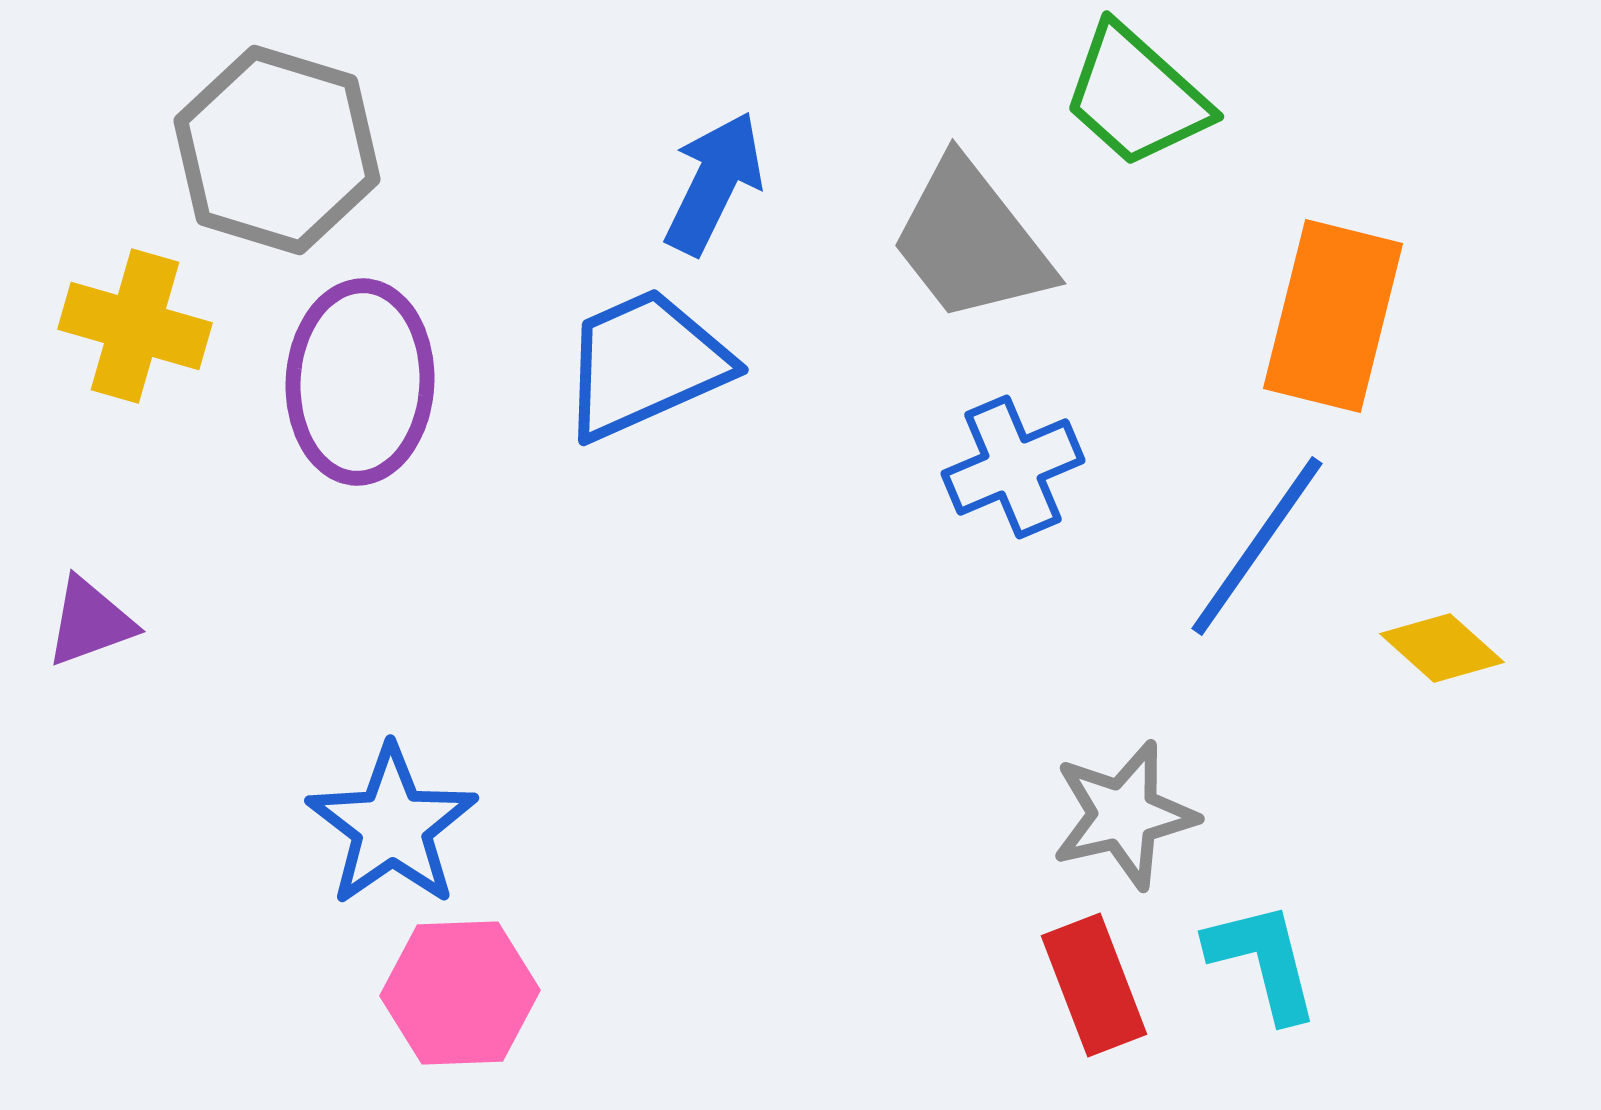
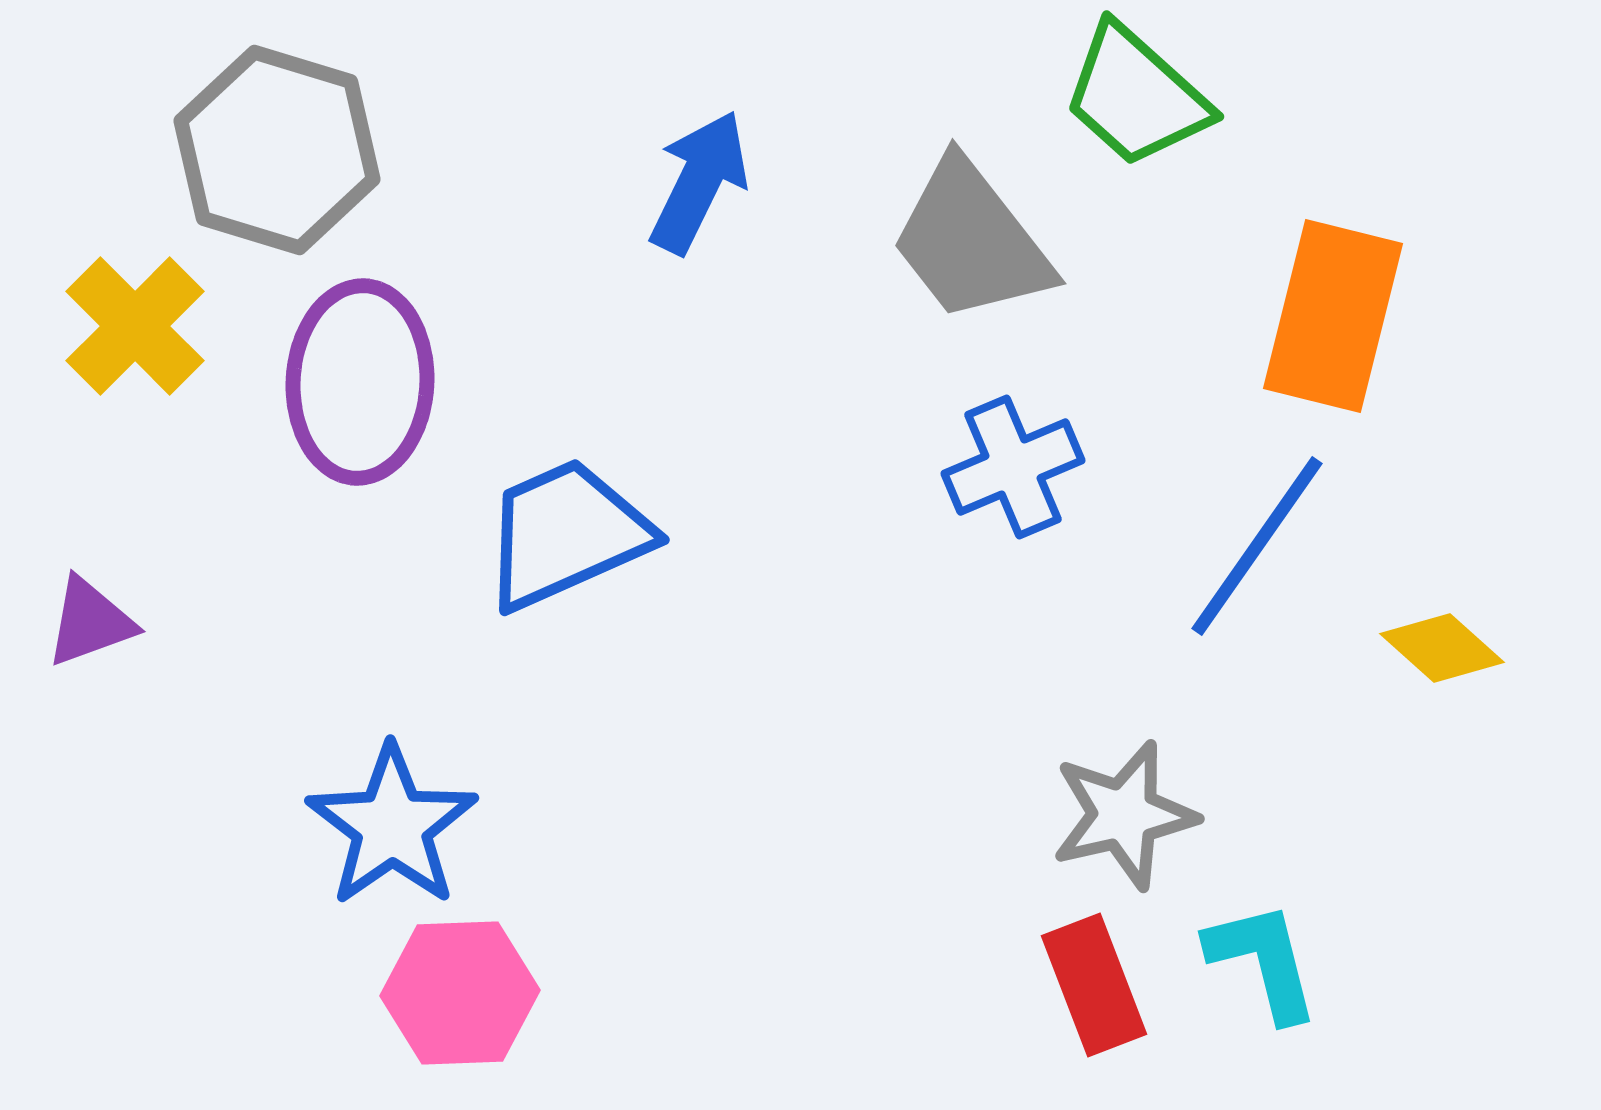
blue arrow: moved 15 px left, 1 px up
yellow cross: rotated 29 degrees clockwise
blue trapezoid: moved 79 px left, 170 px down
